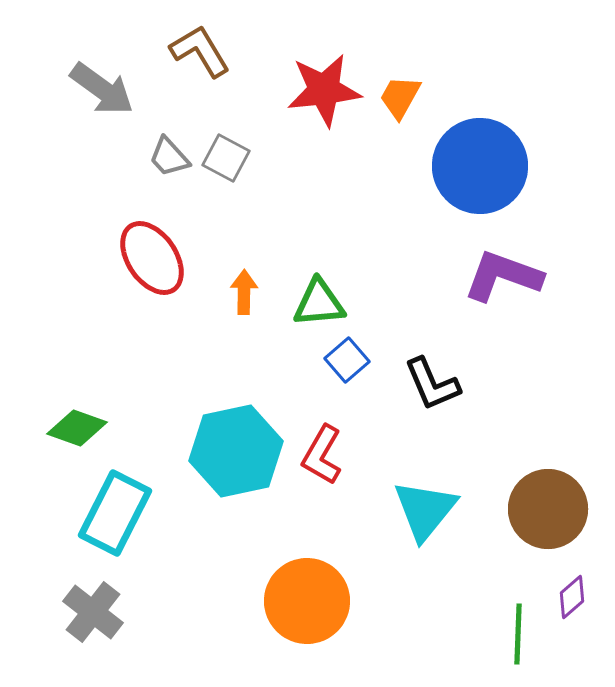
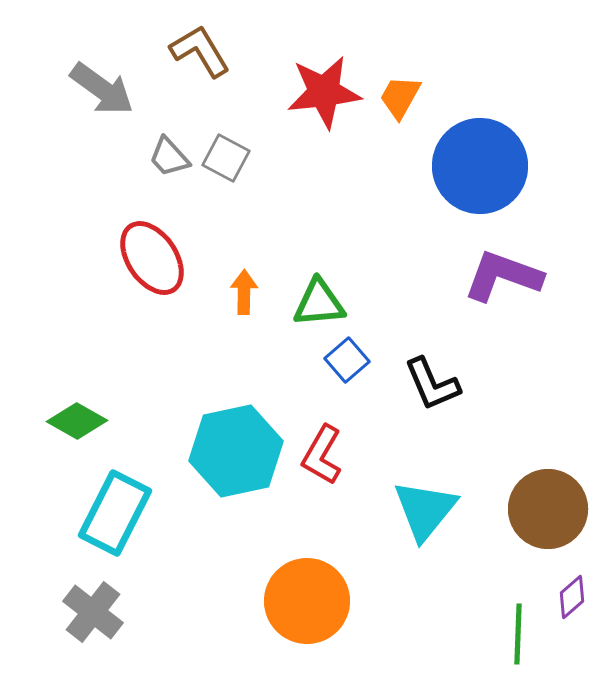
red star: moved 2 px down
green diamond: moved 7 px up; rotated 10 degrees clockwise
